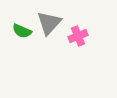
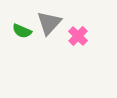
pink cross: rotated 24 degrees counterclockwise
